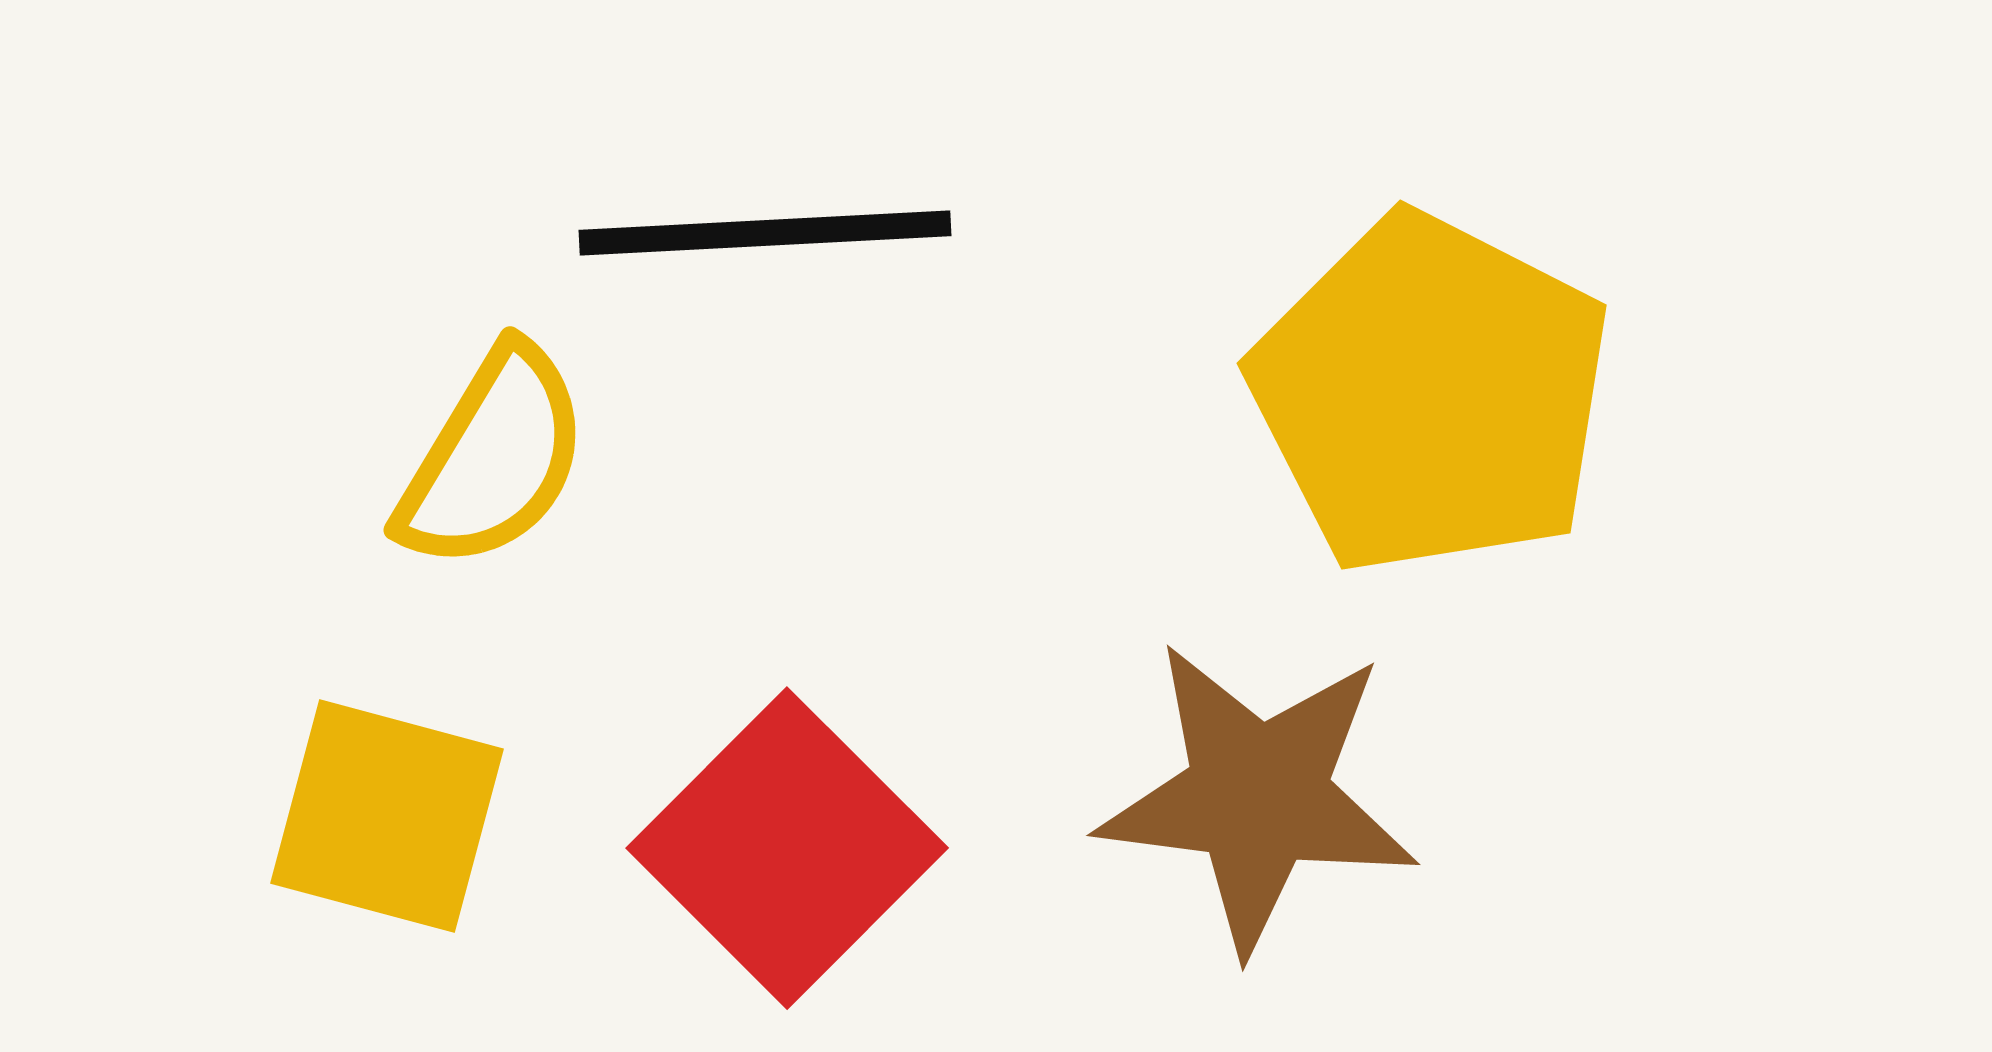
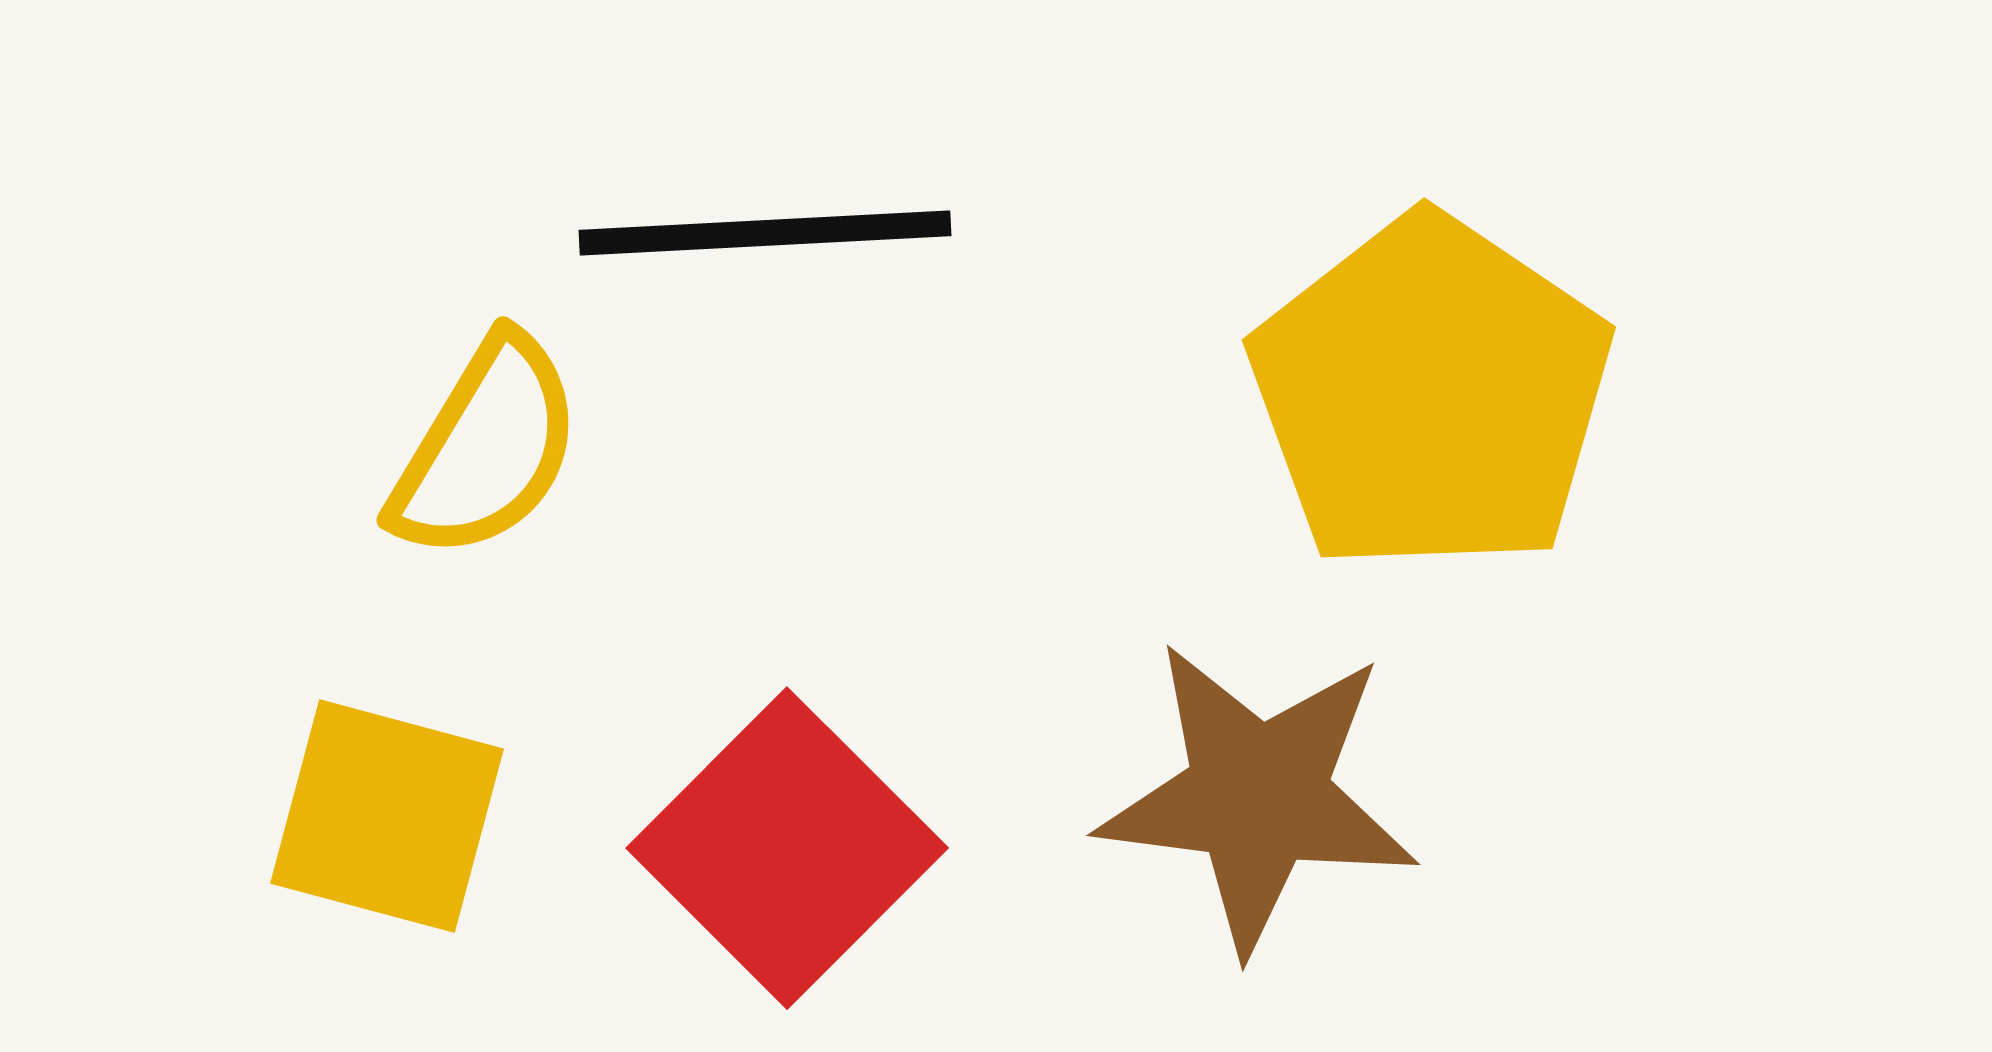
yellow pentagon: rotated 7 degrees clockwise
yellow semicircle: moved 7 px left, 10 px up
